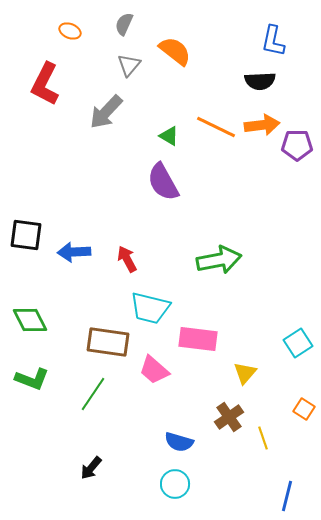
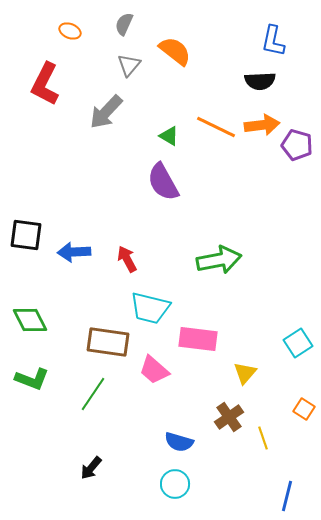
purple pentagon: rotated 16 degrees clockwise
